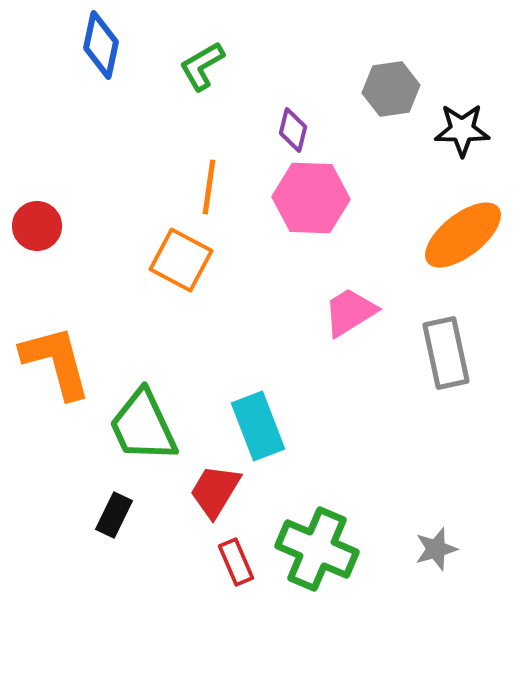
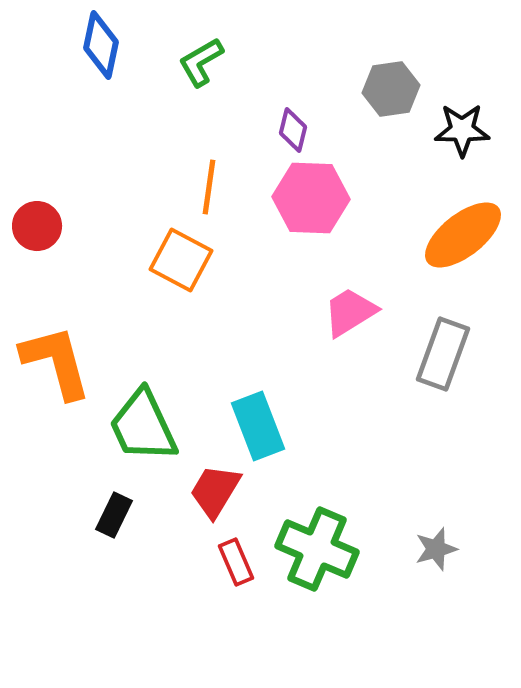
green L-shape: moved 1 px left, 4 px up
gray rectangle: moved 3 px left, 1 px down; rotated 32 degrees clockwise
